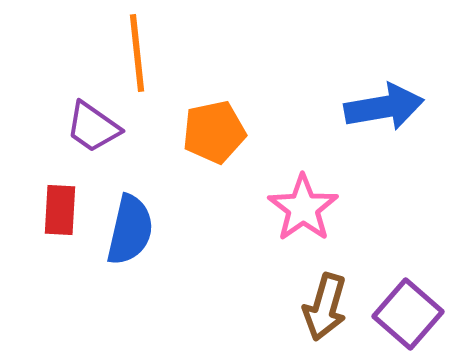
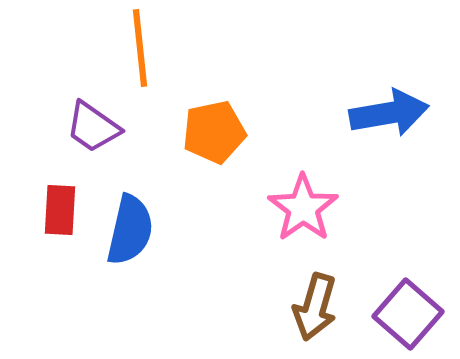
orange line: moved 3 px right, 5 px up
blue arrow: moved 5 px right, 6 px down
brown arrow: moved 10 px left
